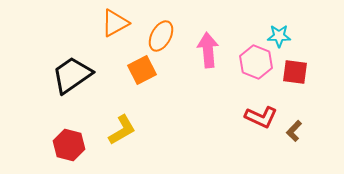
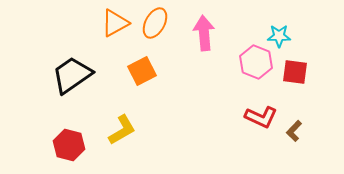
orange ellipse: moved 6 px left, 13 px up
pink arrow: moved 4 px left, 17 px up
orange square: moved 1 px down
